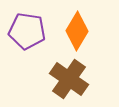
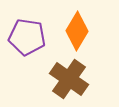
purple pentagon: moved 6 px down
